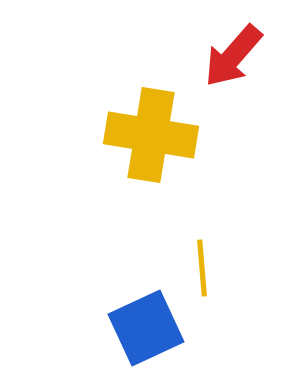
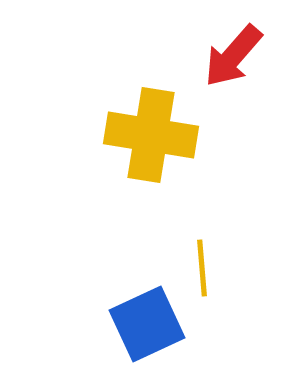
blue square: moved 1 px right, 4 px up
